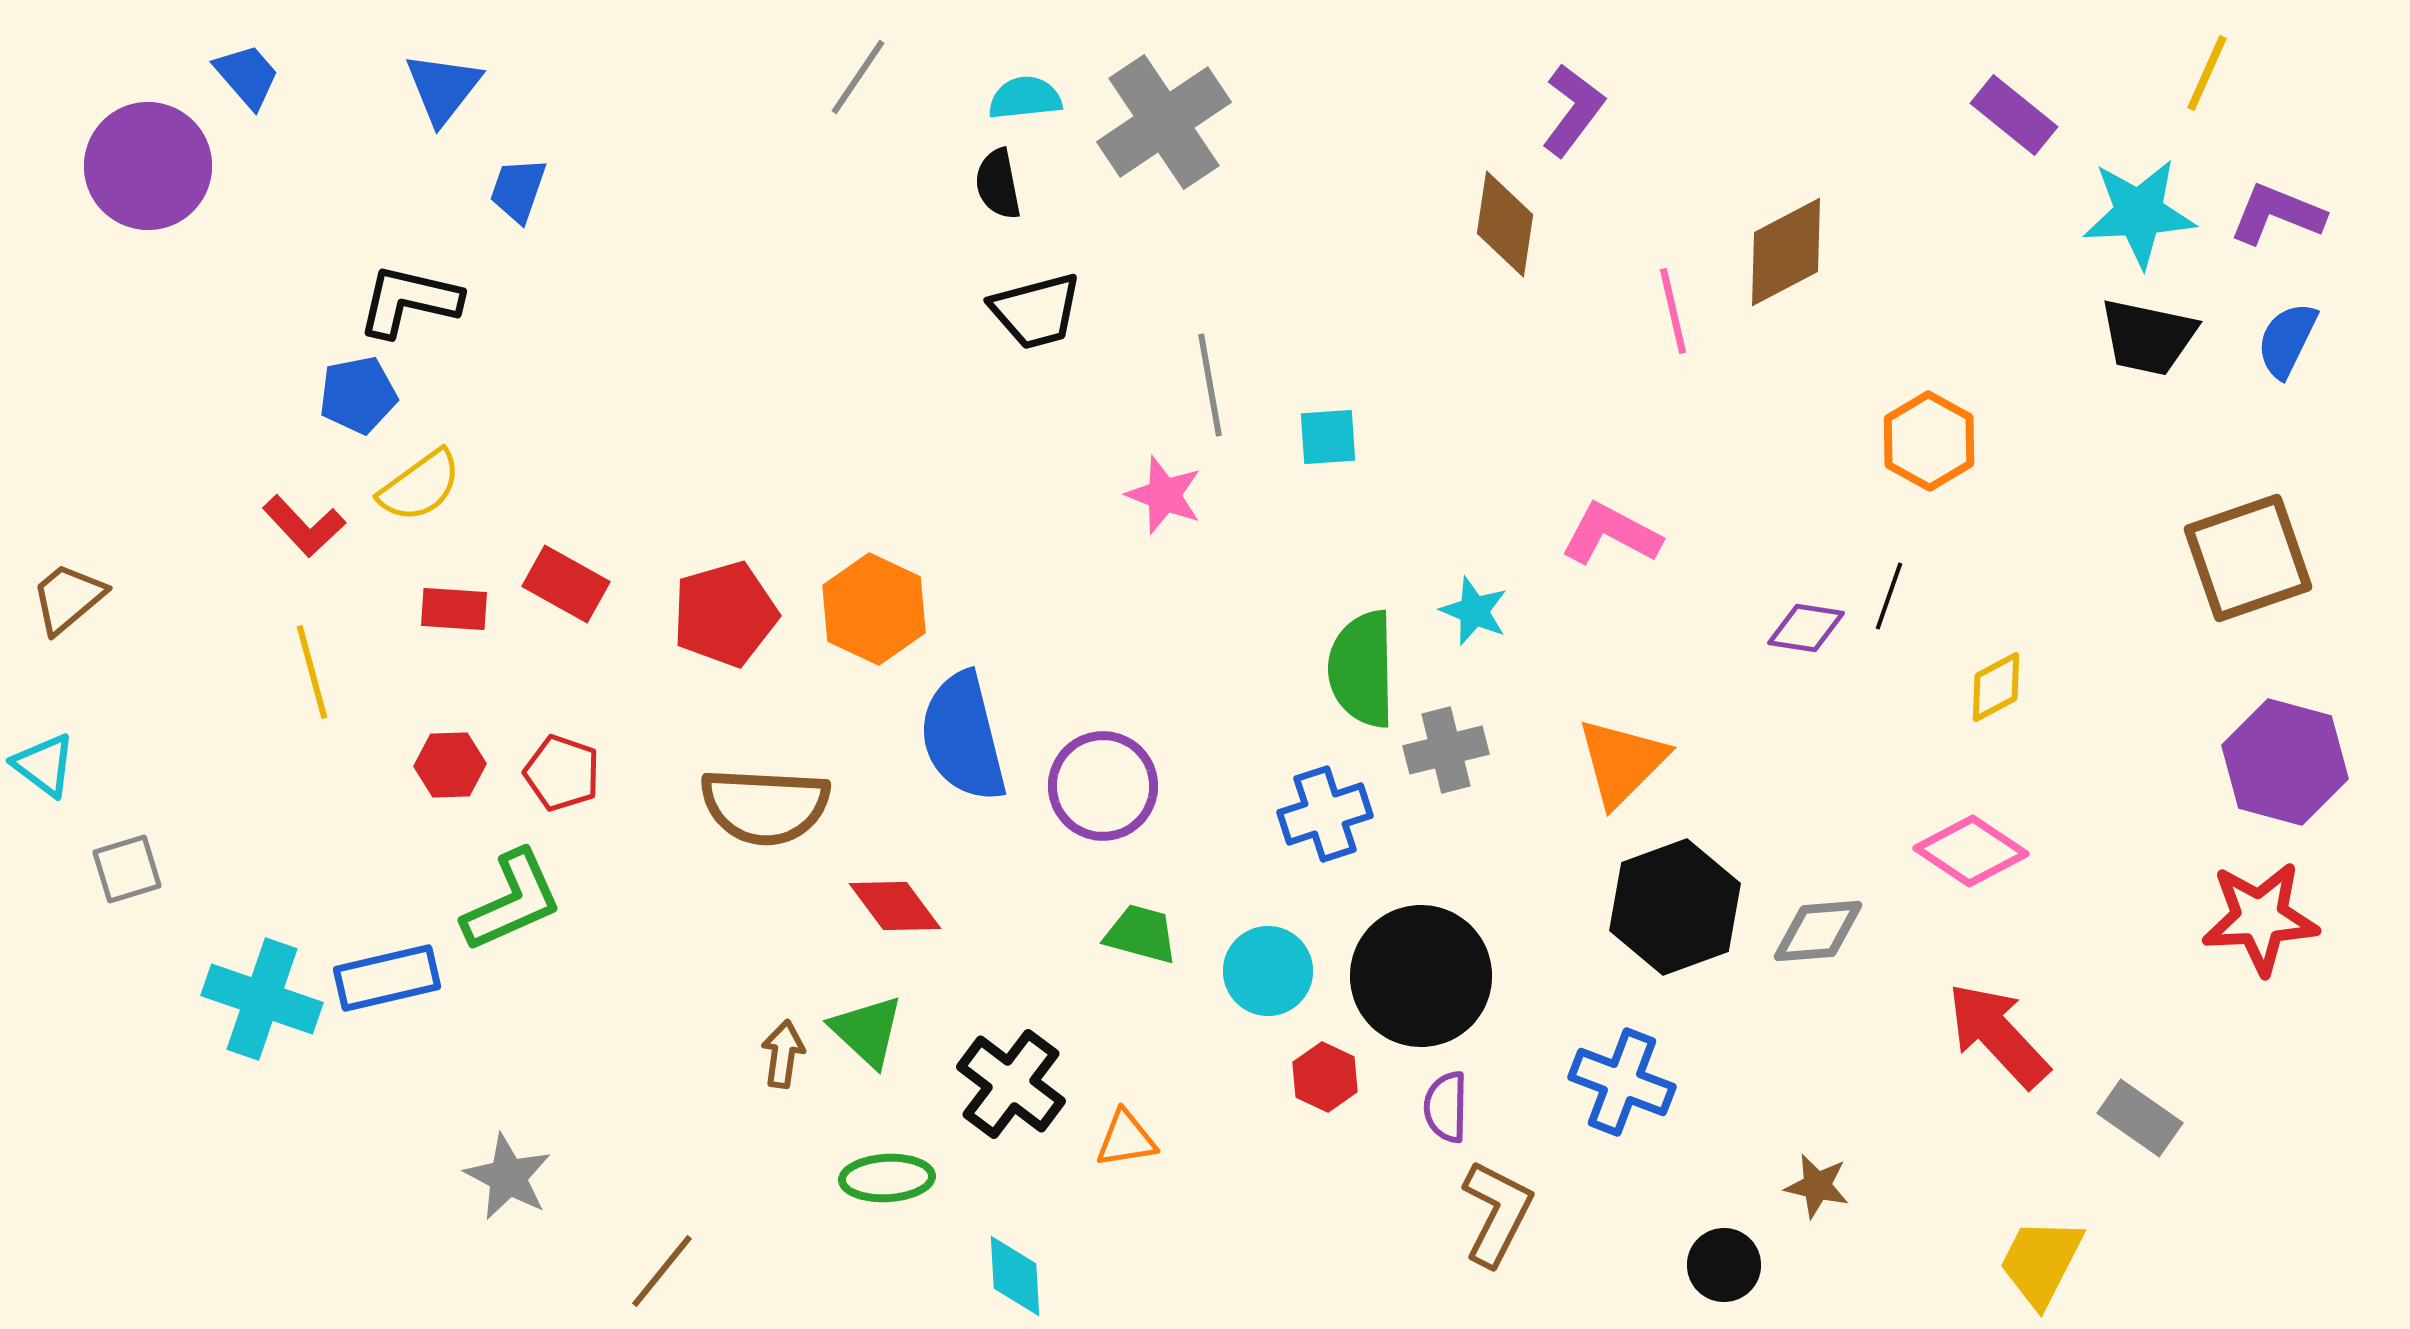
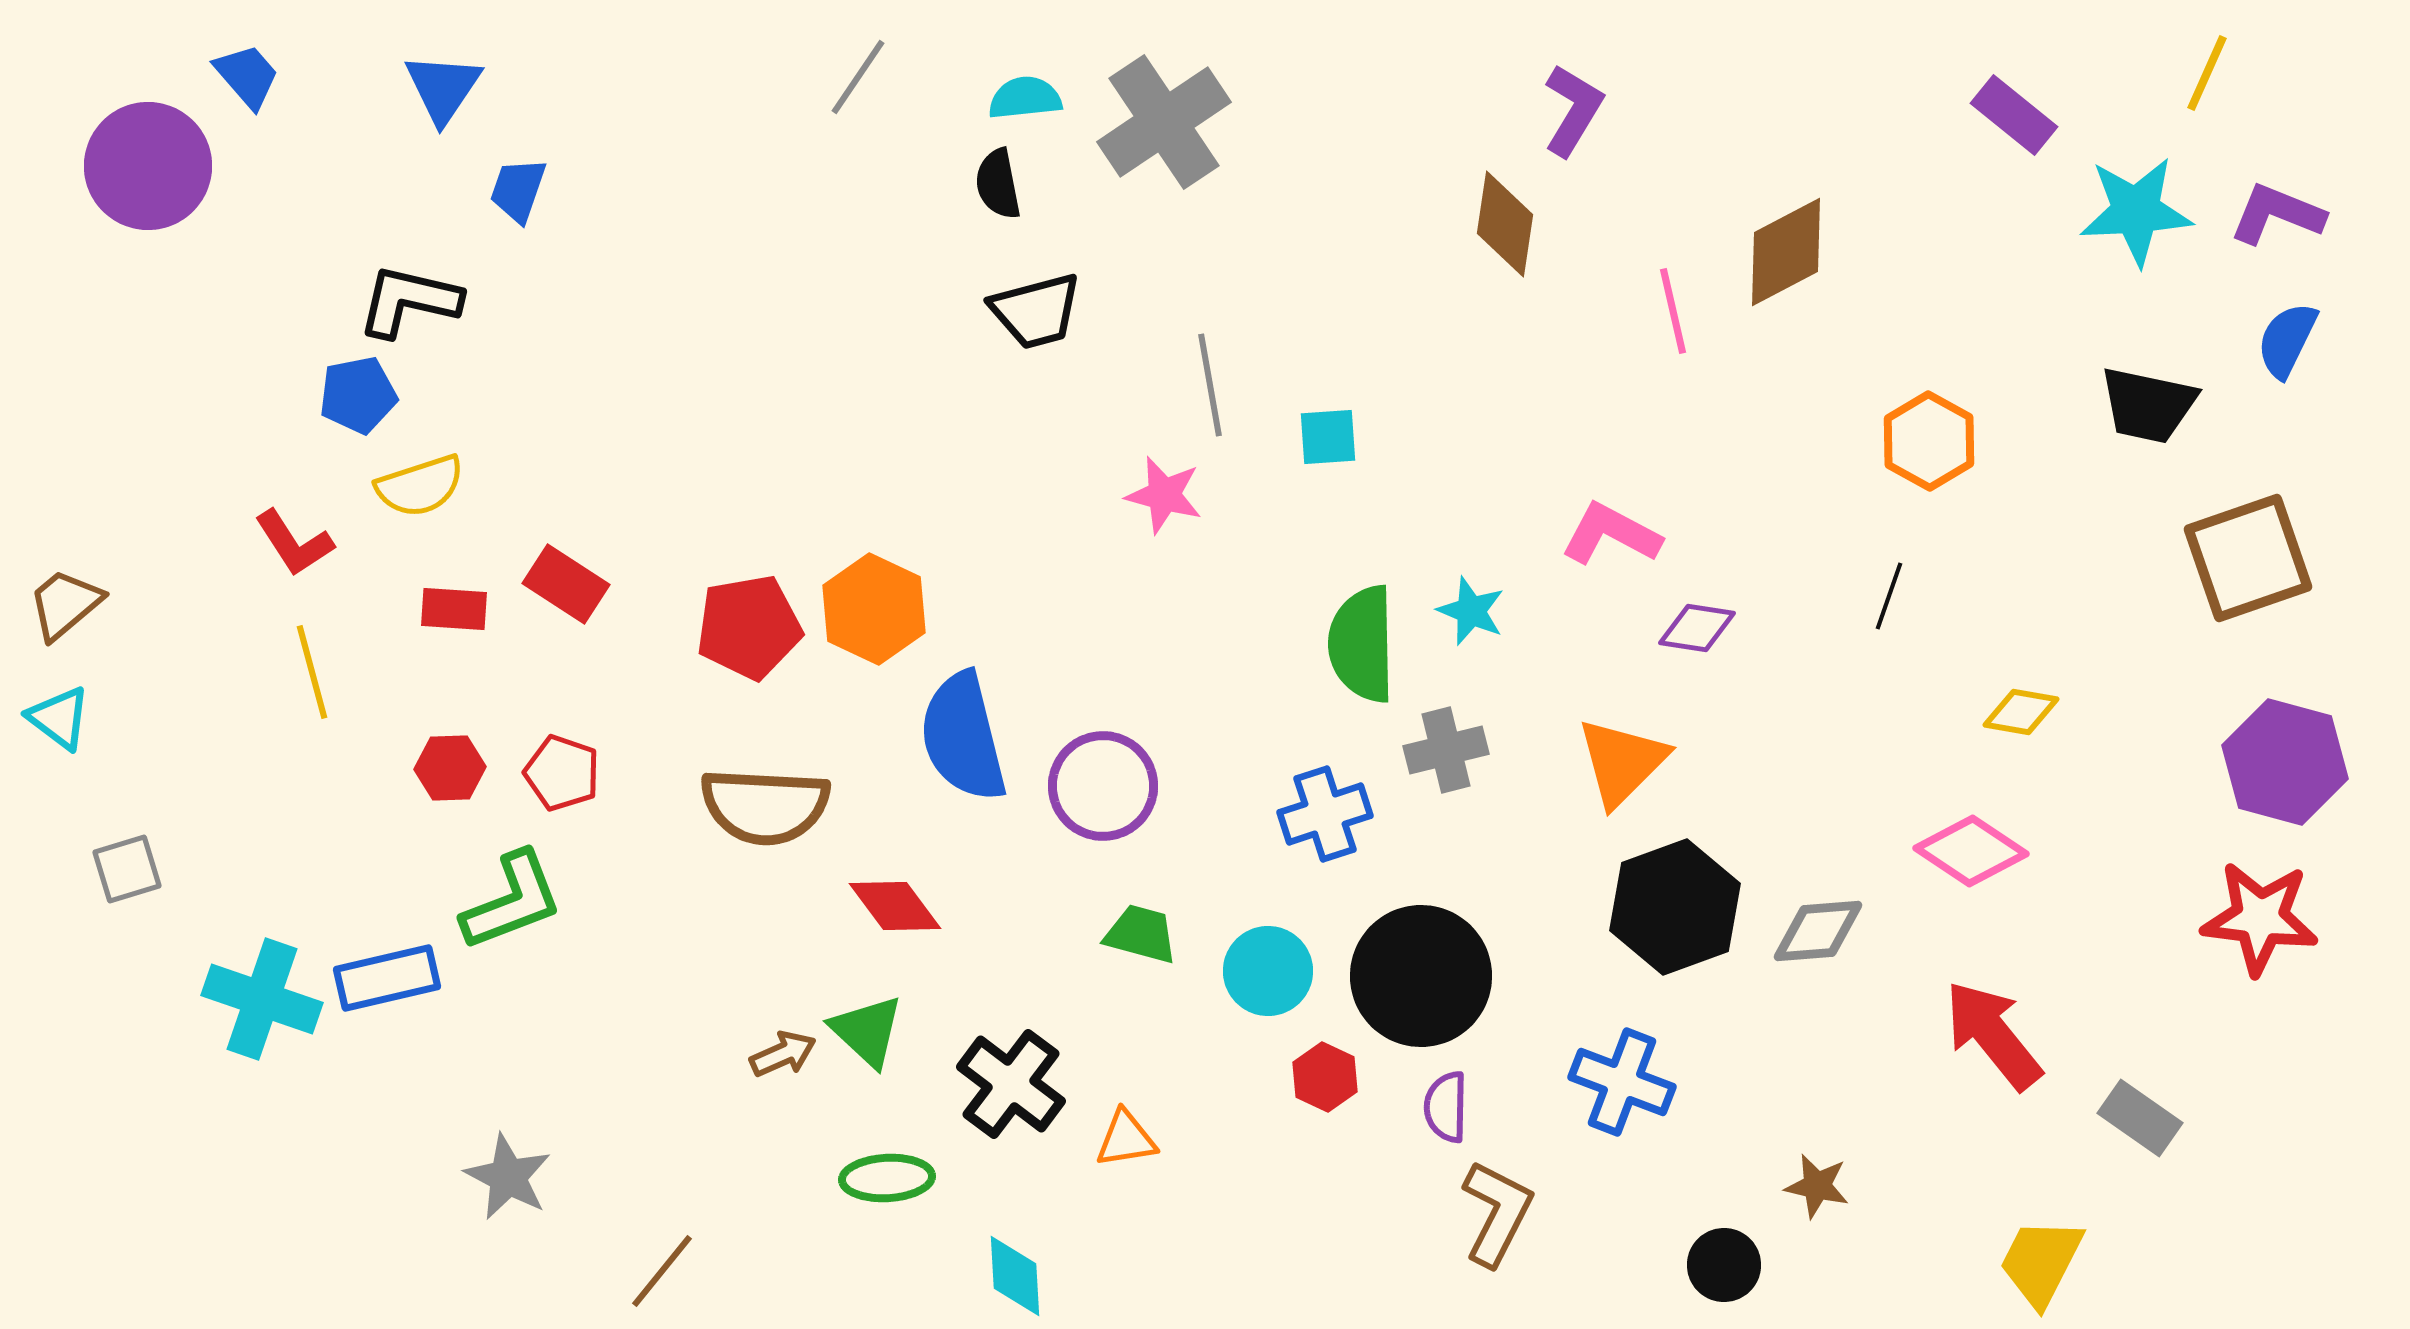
blue triangle at (443, 88): rotated 4 degrees counterclockwise
purple L-shape at (1573, 110): rotated 6 degrees counterclockwise
cyan star at (2139, 213): moved 3 px left, 2 px up
black trapezoid at (2148, 337): moved 68 px down
yellow semicircle at (420, 486): rotated 18 degrees clockwise
pink star at (1164, 495): rotated 6 degrees counterclockwise
red L-shape at (304, 526): moved 10 px left, 17 px down; rotated 10 degrees clockwise
red rectangle at (566, 584): rotated 4 degrees clockwise
brown trapezoid at (68, 598): moved 3 px left, 6 px down
cyan star at (1474, 611): moved 3 px left
red pentagon at (725, 614): moved 24 px right, 13 px down; rotated 6 degrees clockwise
purple diamond at (1806, 628): moved 109 px left
green semicircle at (1362, 669): moved 25 px up
yellow diamond at (1996, 687): moved 25 px right, 25 px down; rotated 38 degrees clockwise
cyan triangle at (44, 765): moved 15 px right, 47 px up
red hexagon at (450, 765): moved 3 px down
green L-shape at (512, 901): rotated 3 degrees clockwise
red star at (2260, 918): rotated 10 degrees clockwise
red arrow at (1998, 1035): moved 5 px left; rotated 4 degrees clockwise
brown arrow at (783, 1054): rotated 58 degrees clockwise
